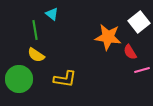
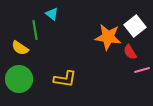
white square: moved 4 px left, 4 px down
yellow semicircle: moved 16 px left, 7 px up
